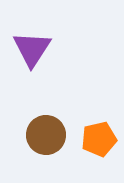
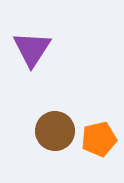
brown circle: moved 9 px right, 4 px up
